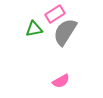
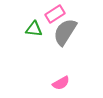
green triangle: rotated 18 degrees clockwise
pink semicircle: moved 2 px down
